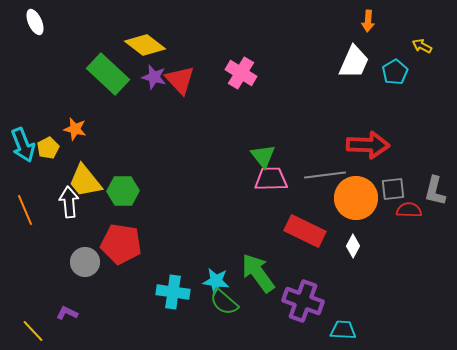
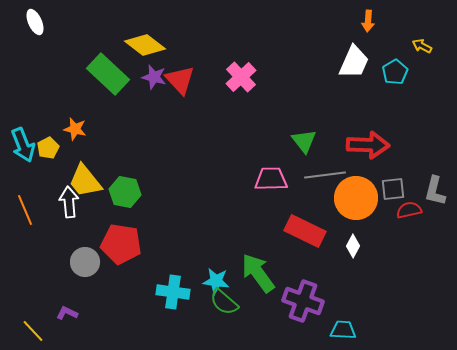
pink cross: moved 4 px down; rotated 16 degrees clockwise
green triangle: moved 41 px right, 15 px up
green hexagon: moved 2 px right, 1 px down; rotated 12 degrees clockwise
red semicircle: rotated 15 degrees counterclockwise
